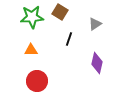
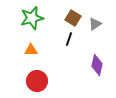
brown square: moved 13 px right, 6 px down
green star: moved 1 px down; rotated 10 degrees counterclockwise
purple diamond: moved 2 px down
